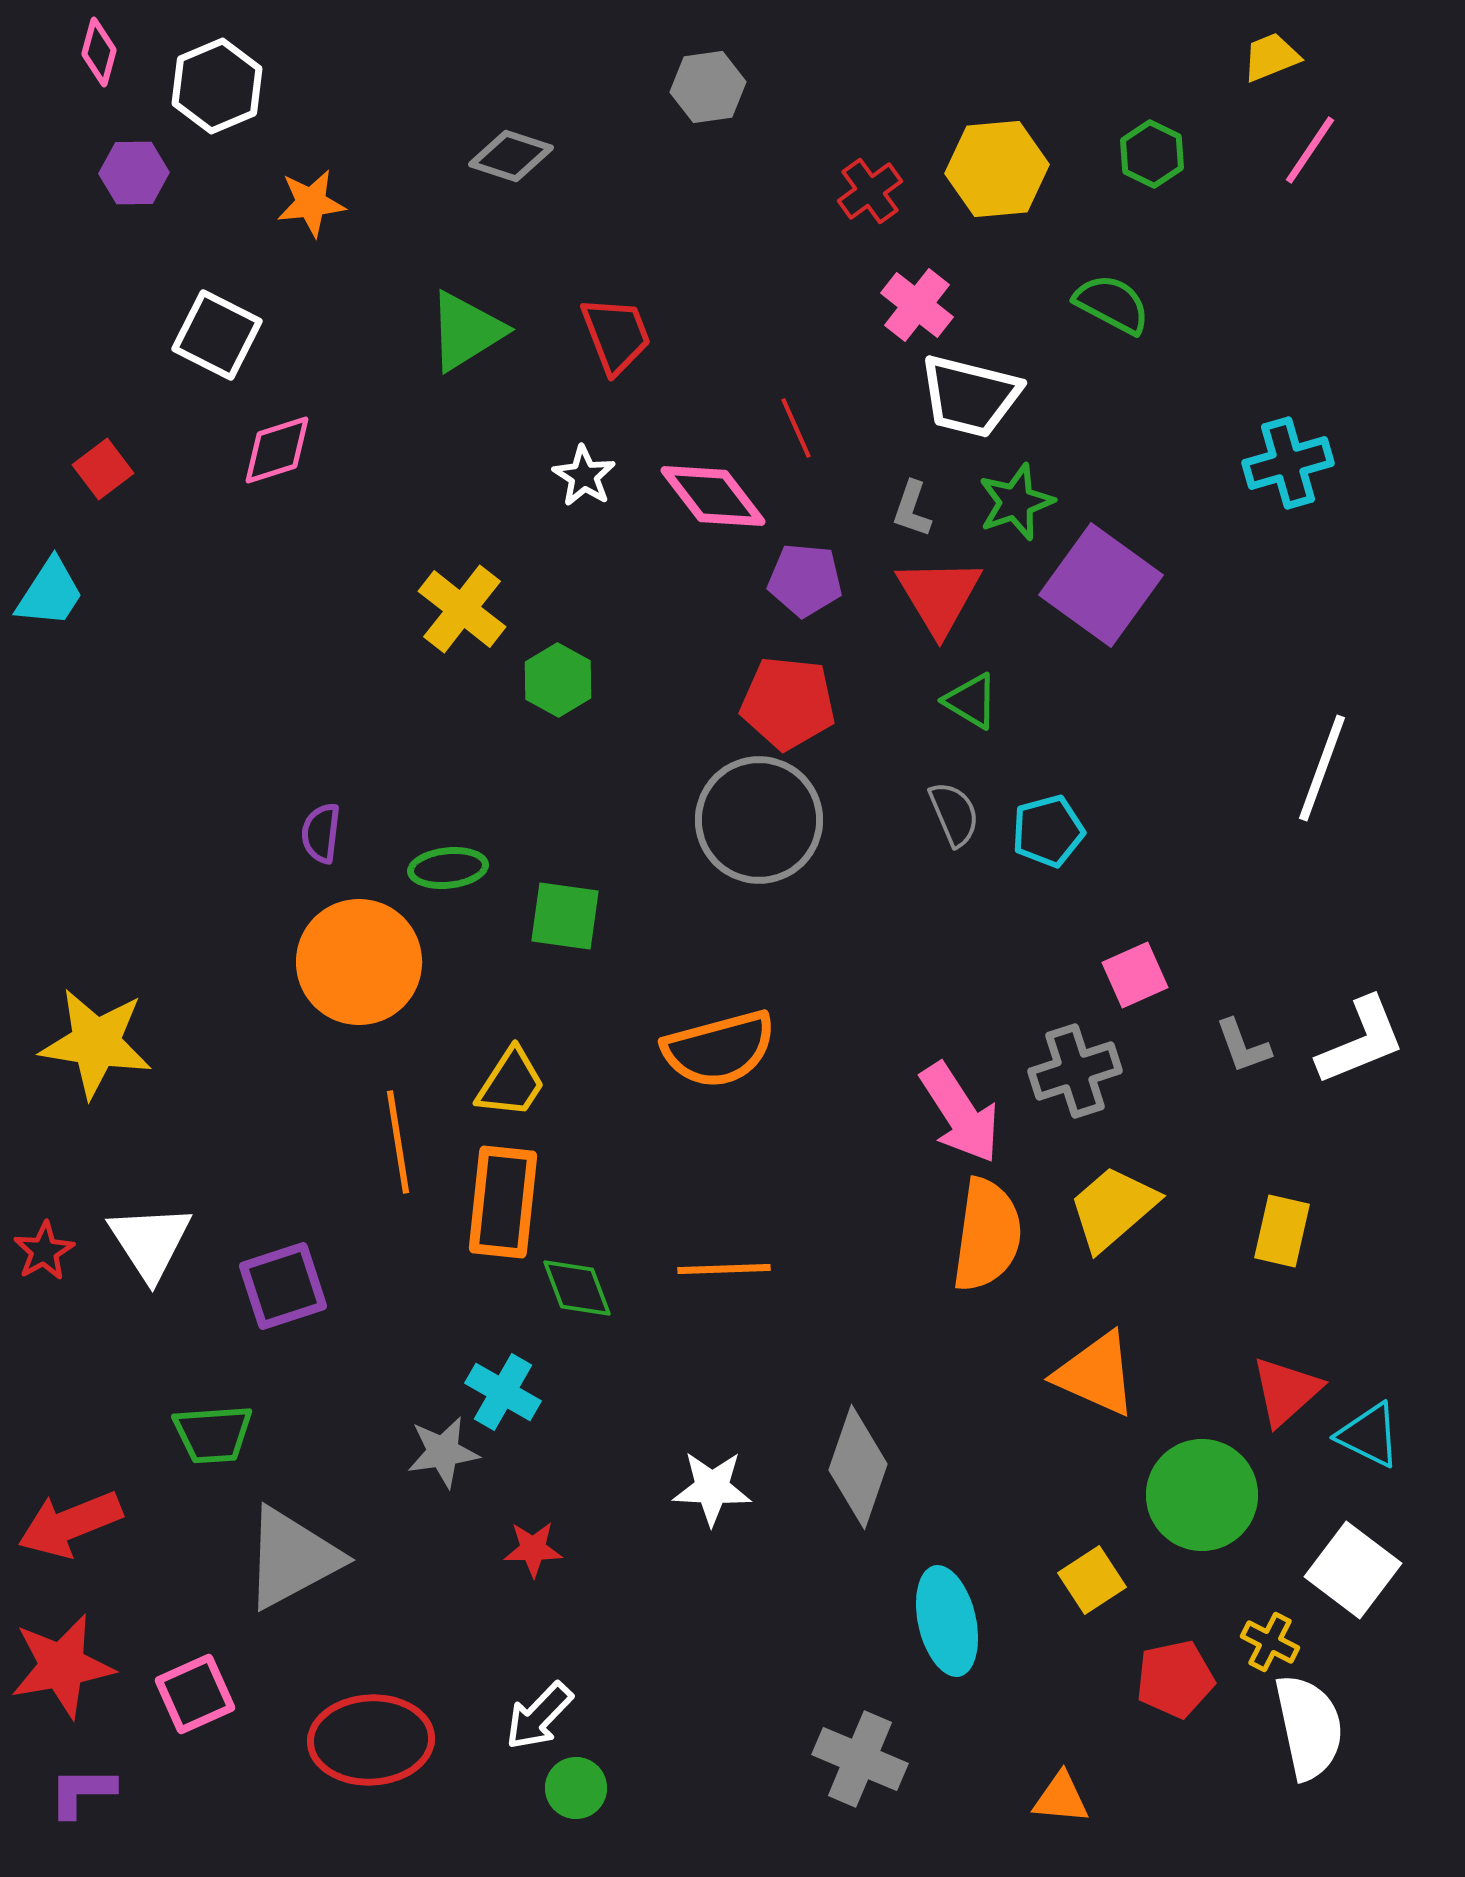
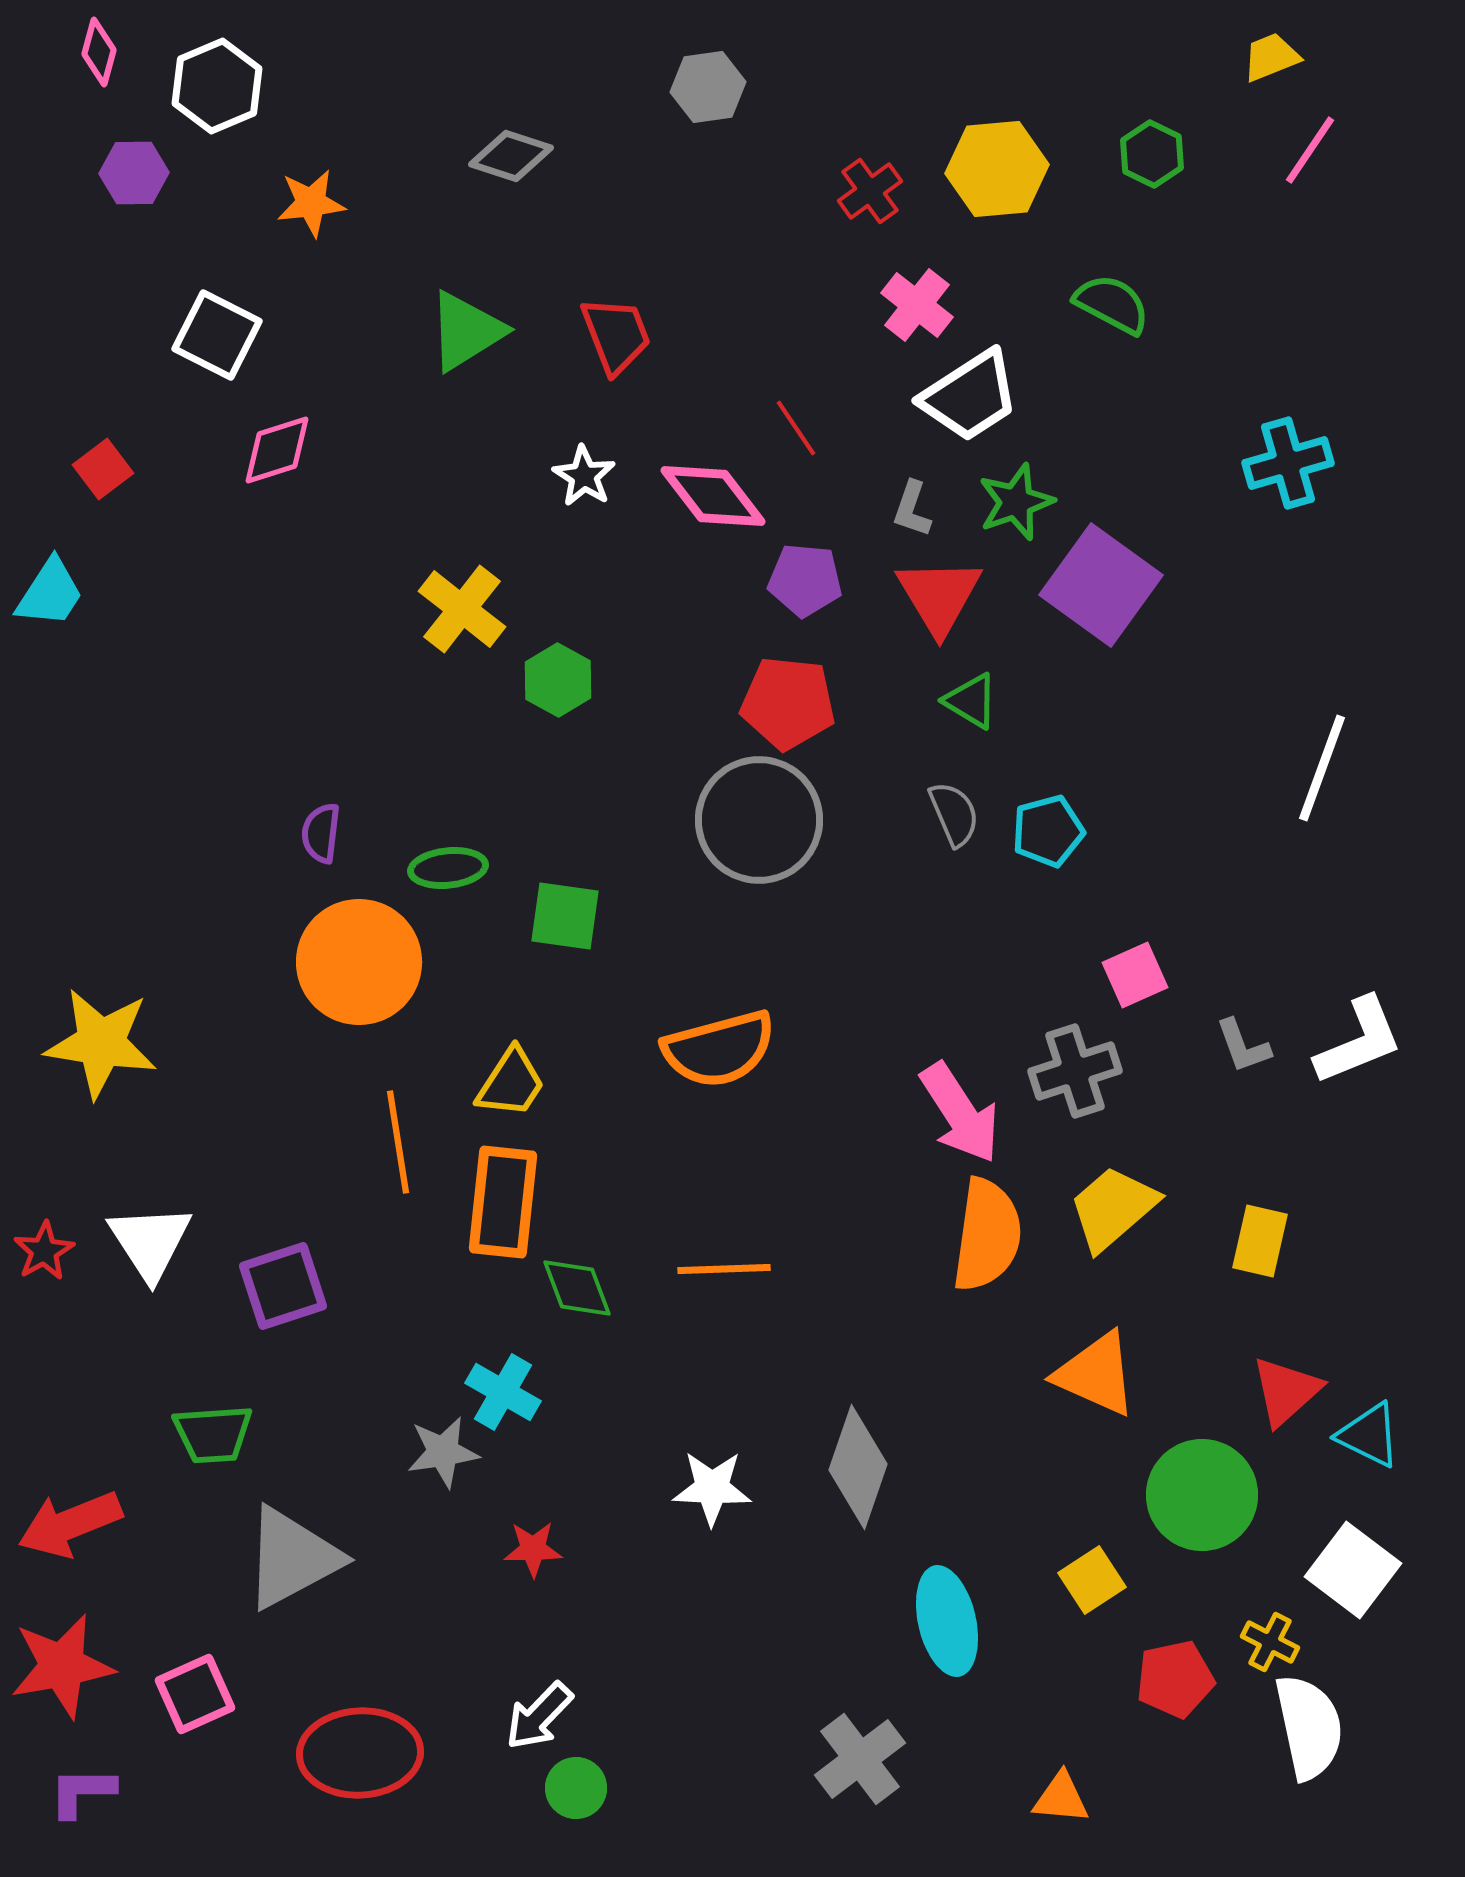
white trapezoid at (970, 396): rotated 47 degrees counterclockwise
red line at (796, 428): rotated 10 degrees counterclockwise
white L-shape at (1361, 1041): moved 2 px left
yellow star at (96, 1043): moved 5 px right
yellow rectangle at (1282, 1231): moved 22 px left, 10 px down
red ellipse at (371, 1740): moved 11 px left, 13 px down
gray cross at (860, 1759): rotated 30 degrees clockwise
